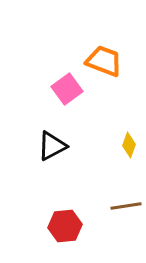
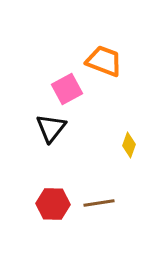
pink square: rotated 8 degrees clockwise
black triangle: moved 1 px left, 18 px up; rotated 24 degrees counterclockwise
brown line: moved 27 px left, 3 px up
red hexagon: moved 12 px left, 22 px up; rotated 8 degrees clockwise
